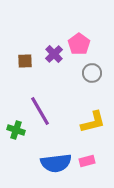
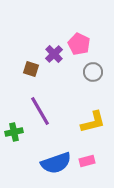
pink pentagon: rotated 10 degrees counterclockwise
brown square: moved 6 px right, 8 px down; rotated 21 degrees clockwise
gray circle: moved 1 px right, 1 px up
green cross: moved 2 px left, 2 px down; rotated 30 degrees counterclockwise
blue semicircle: rotated 12 degrees counterclockwise
